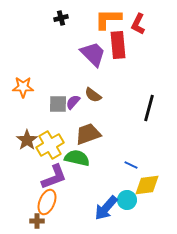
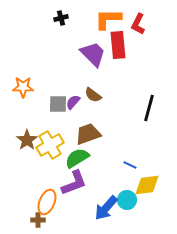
green semicircle: rotated 45 degrees counterclockwise
blue line: moved 1 px left
purple L-shape: moved 20 px right, 6 px down
brown cross: moved 1 px right, 1 px up
